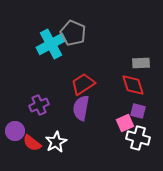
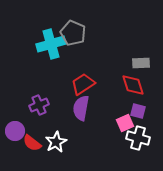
cyan cross: rotated 12 degrees clockwise
